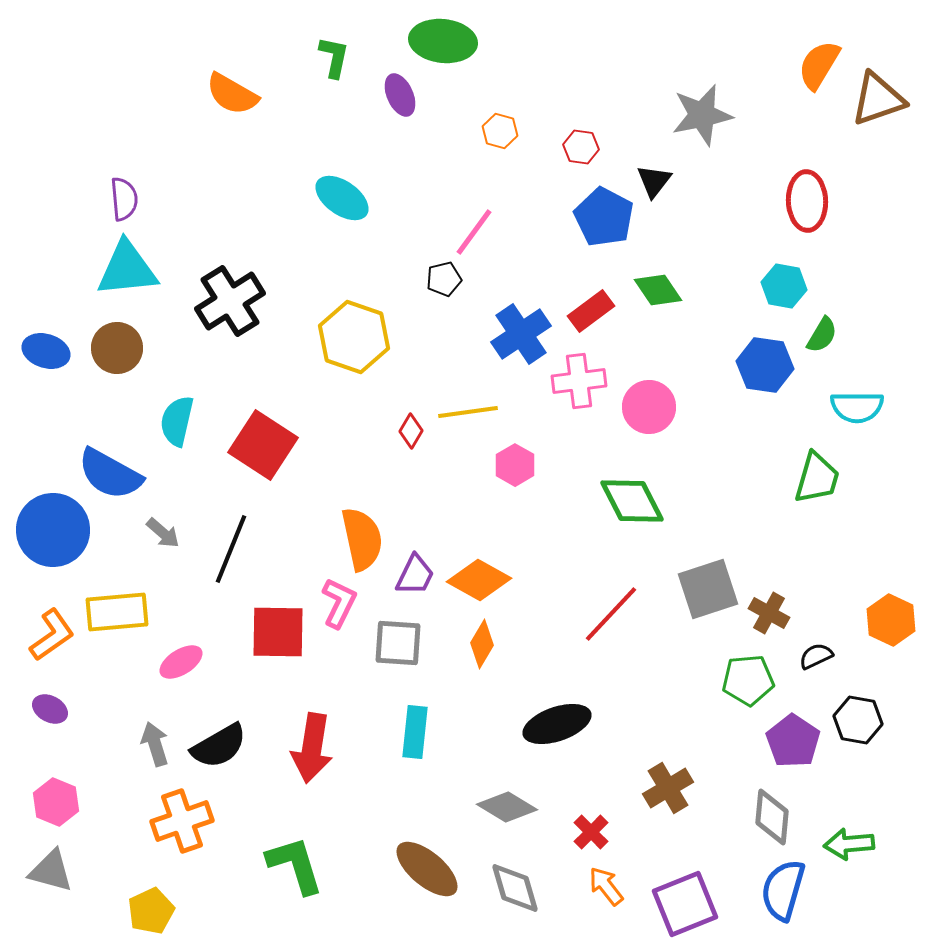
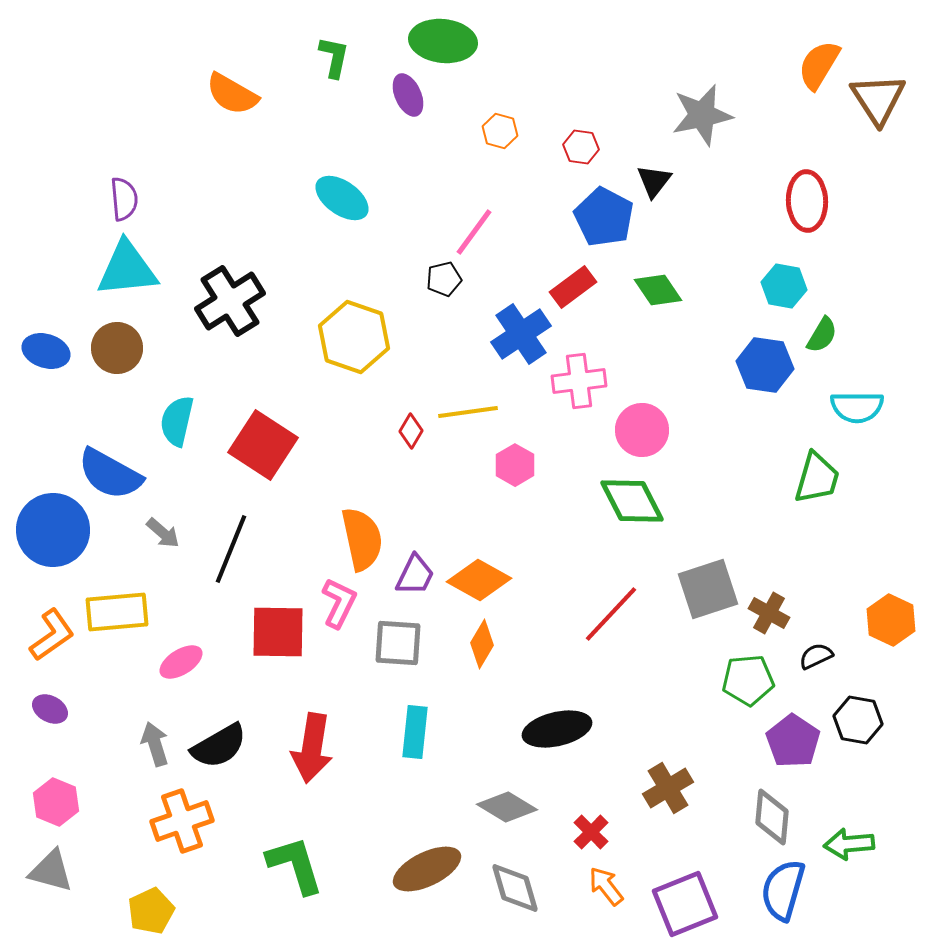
purple ellipse at (400, 95): moved 8 px right
brown triangle at (878, 99): rotated 44 degrees counterclockwise
red rectangle at (591, 311): moved 18 px left, 24 px up
pink circle at (649, 407): moved 7 px left, 23 px down
black ellipse at (557, 724): moved 5 px down; rotated 6 degrees clockwise
brown ellipse at (427, 869): rotated 66 degrees counterclockwise
